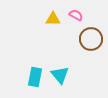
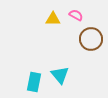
cyan rectangle: moved 1 px left, 5 px down
